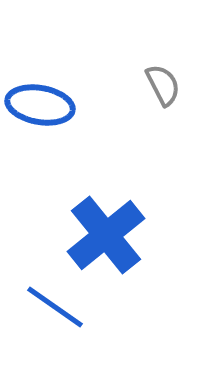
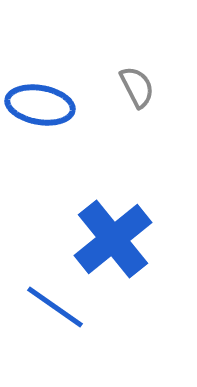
gray semicircle: moved 26 px left, 2 px down
blue cross: moved 7 px right, 4 px down
